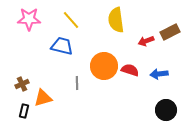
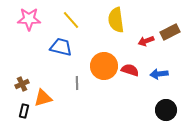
blue trapezoid: moved 1 px left, 1 px down
